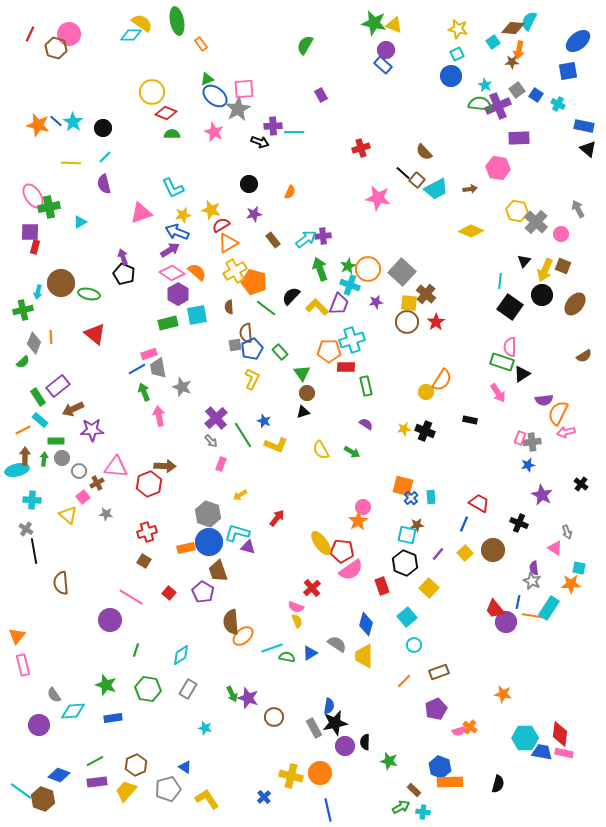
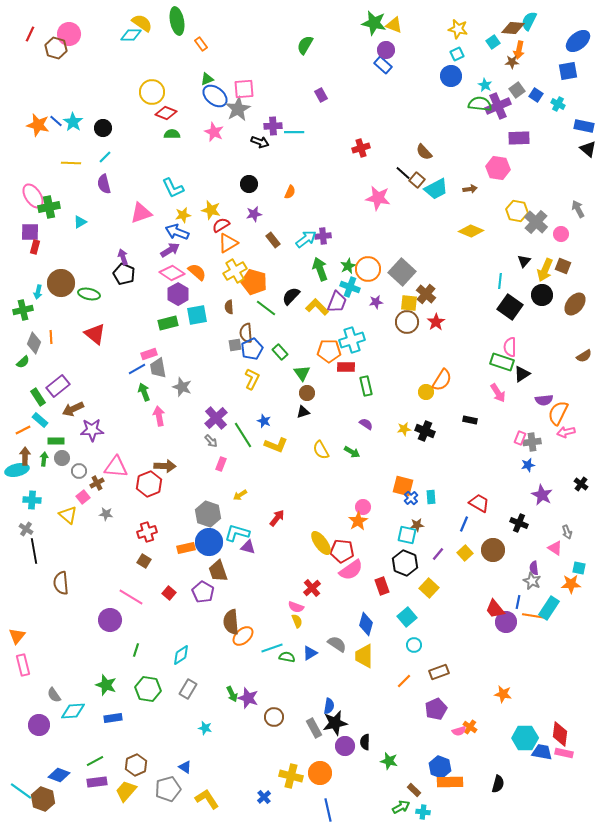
cyan cross at (350, 285): moved 2 px down
purple trapezoid at (339, 304): moved 2 px left, 2 px up
